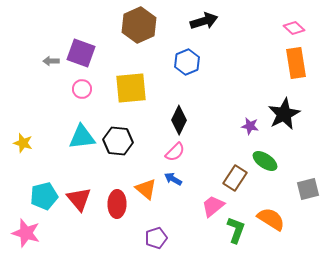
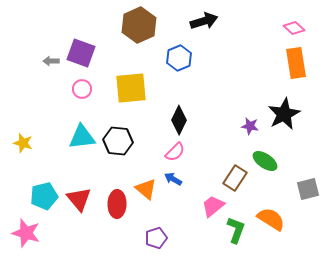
blue hexagon: moved 8 px left, 4 px up
